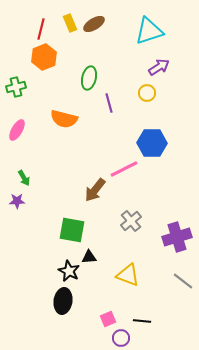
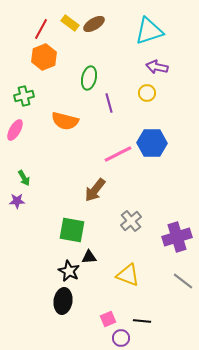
yellow rectangle: rotated 30 degrees counterclockwise
red line: rotated 15 degrees clockwise
purple arrow: moved 2 px left; rotated 135 degrees counterclockwise
green cross: moved 8 px right, 9 px down
orange semicircle: moved 1 px right, 2 px down
pink ellipse: moved 2 px left
pink line: moved 6 px left, 15 px up
